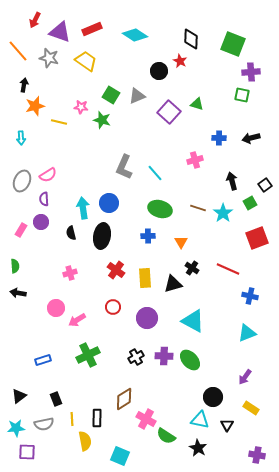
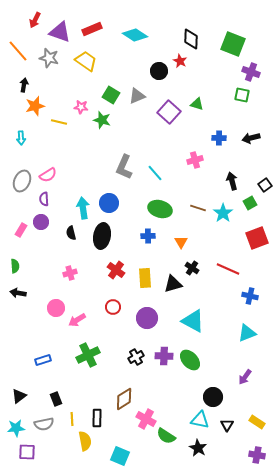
purple cross at (251, 72): rotated 24 degrees clockwise
yellow rectangle at (251, 408): moved 6 px right, 14 px down
